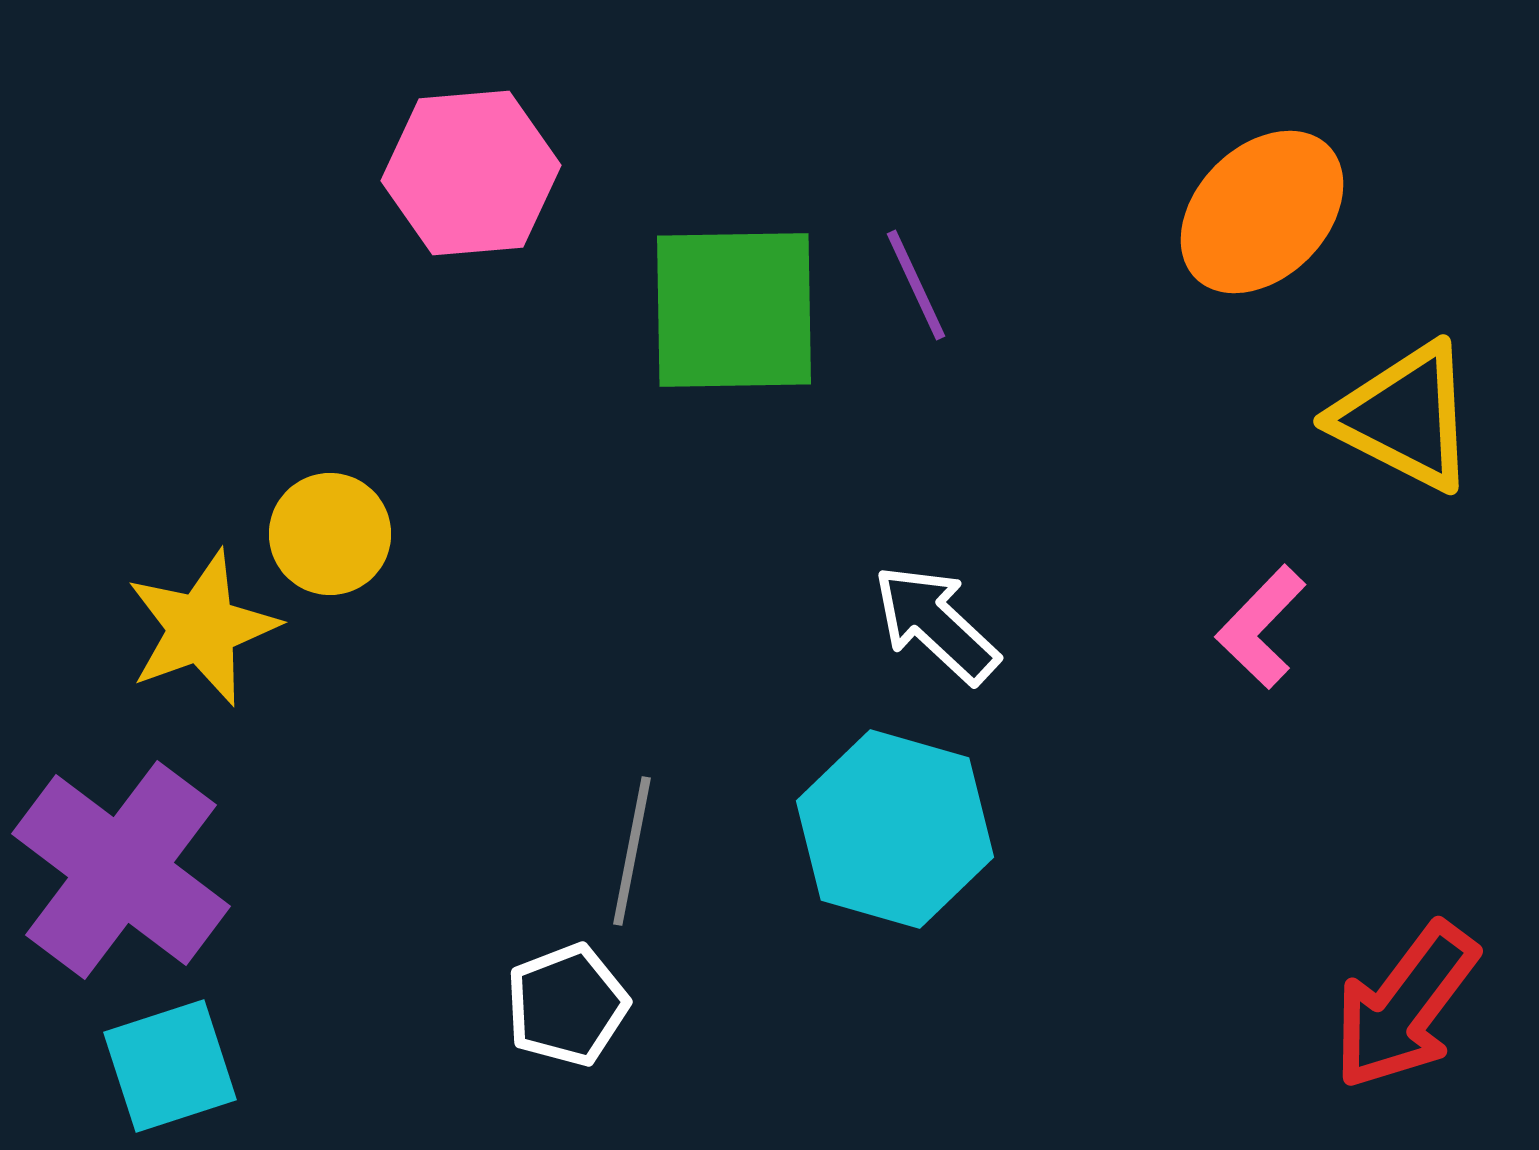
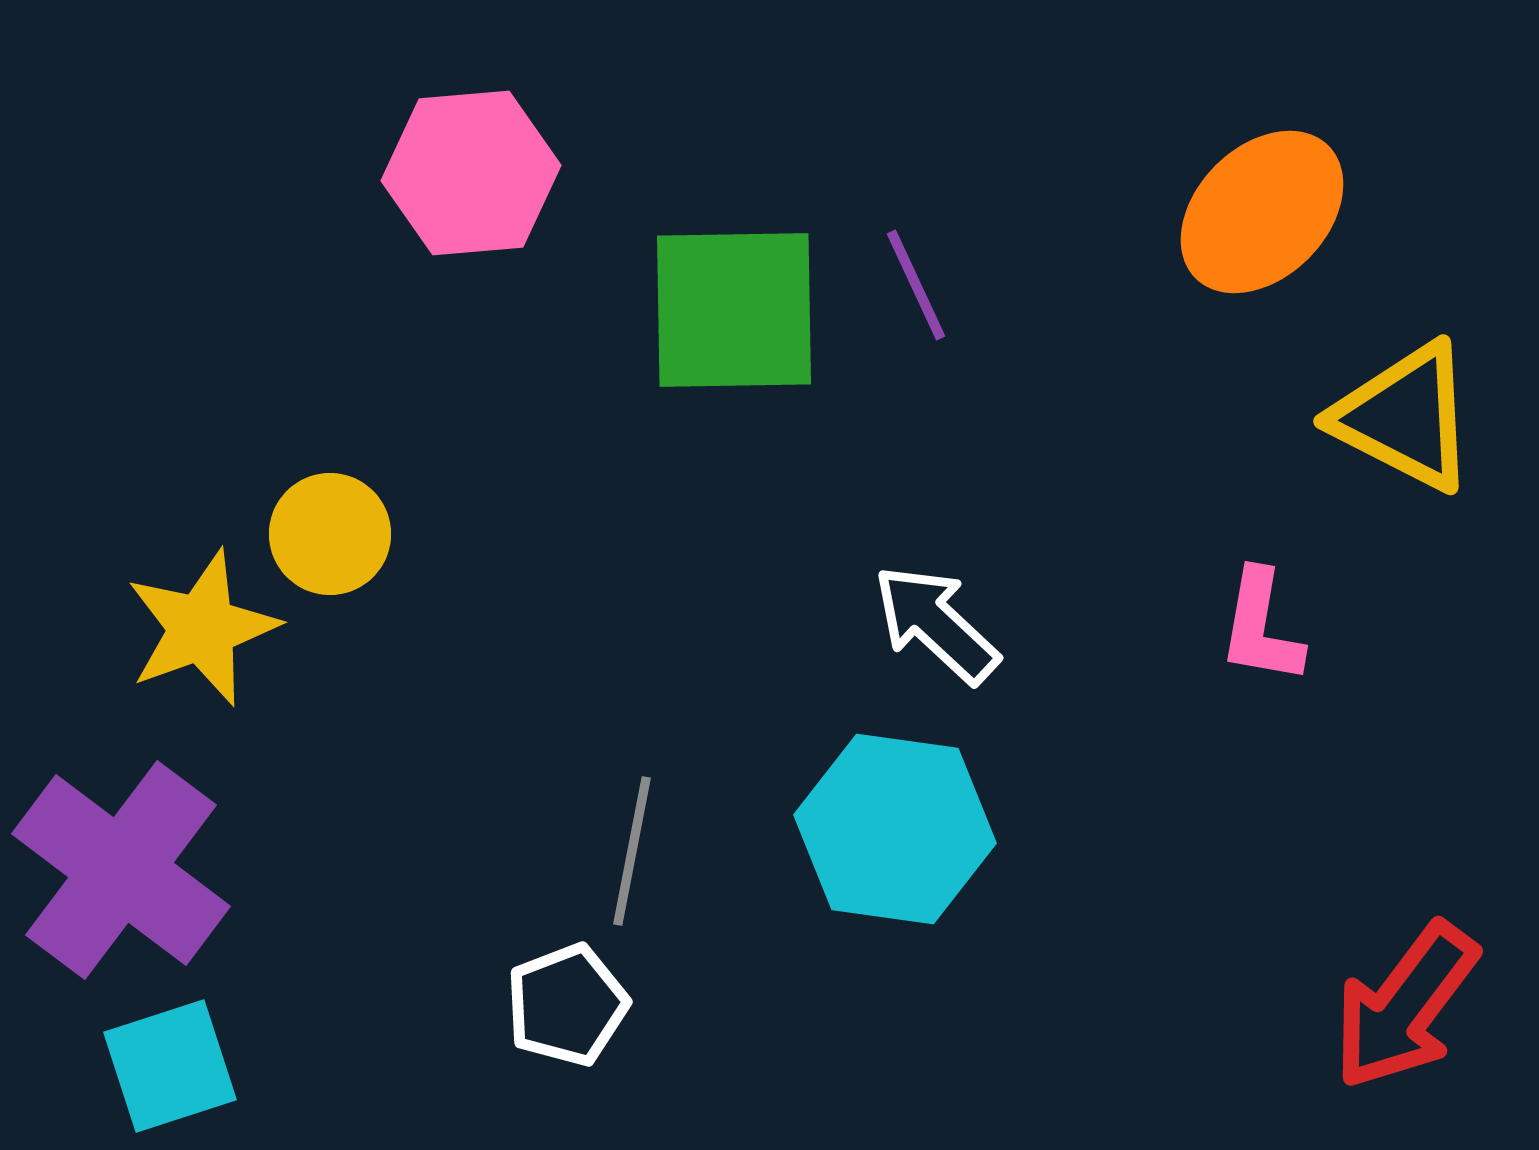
pink L-shape: rotated 34 degrees counterclockwise
cyan hexagon: rotated 8 degrees counterclockwise
